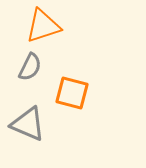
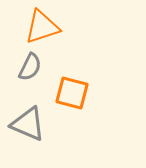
orange triangle: moved 1 px left, 1 px down
